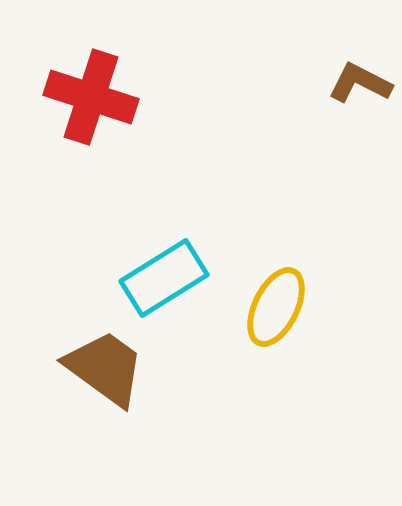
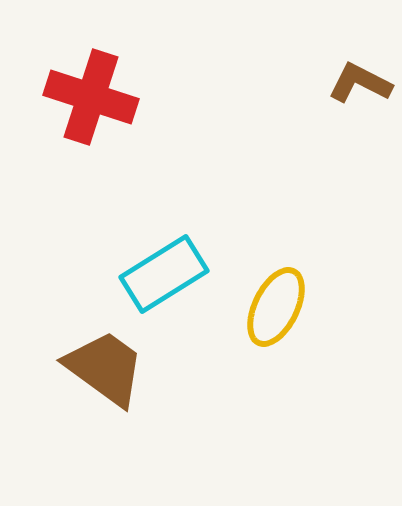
cyan rectangle: moved 4 px up
